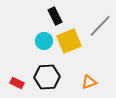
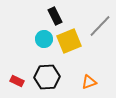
cyan circle: moved 2 px up
red rectangle: moved 2 px up
